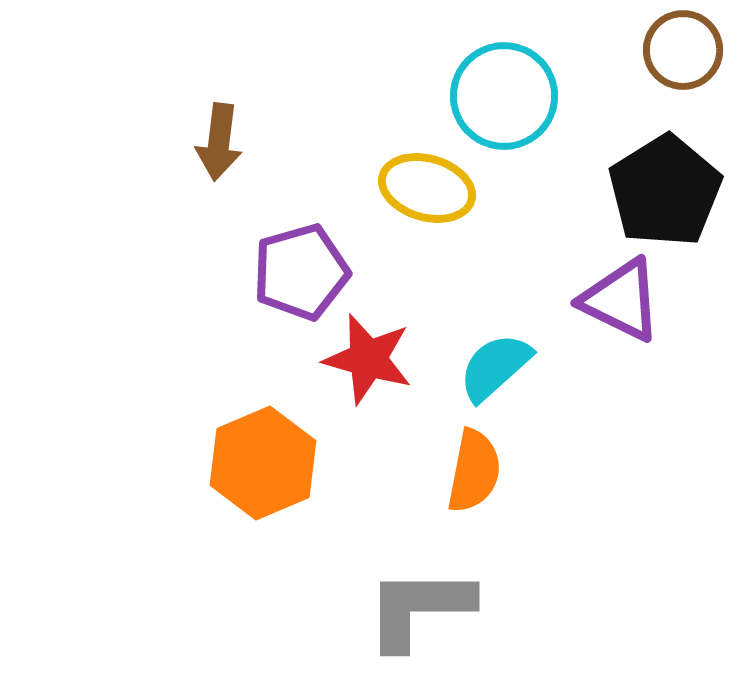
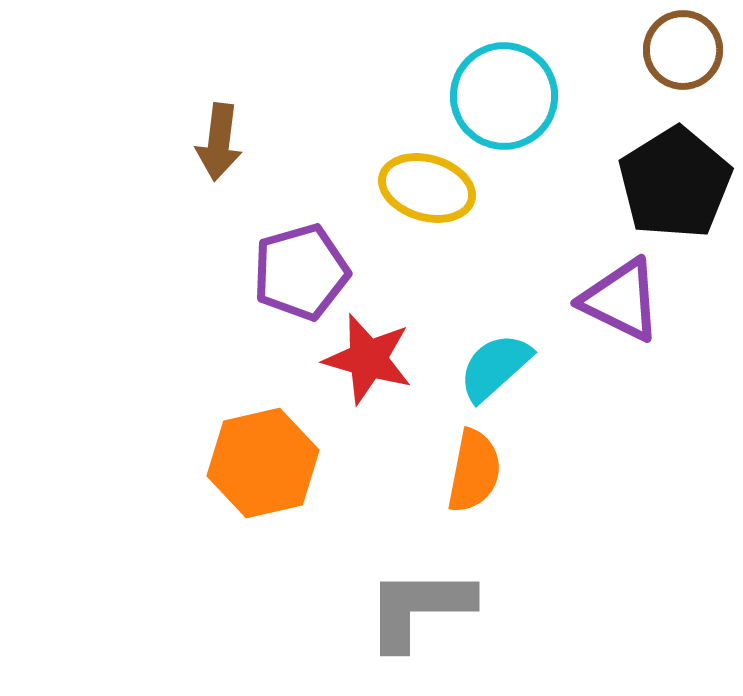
black pentagon: moved 10 px right, 8 px up
orange hexagon: rotated 10 degrees clockwise
